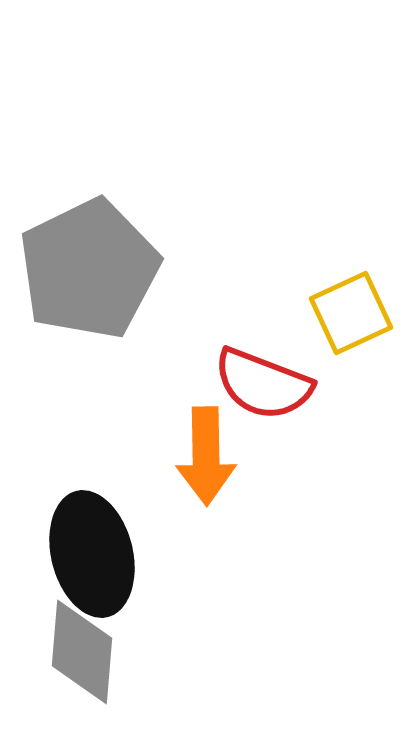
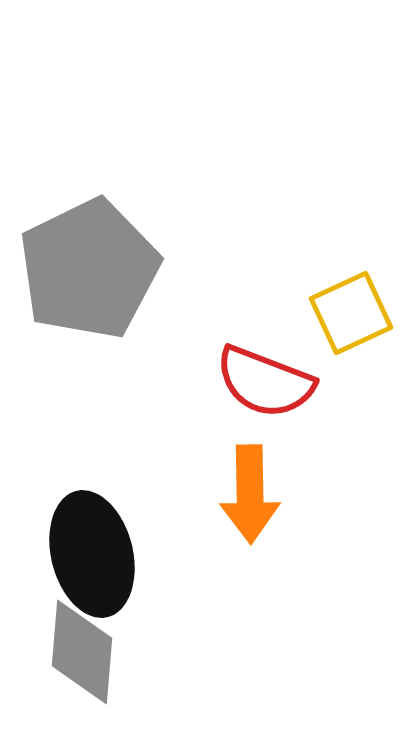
red semicircle: moved 2 px right, 2 px up
orange arrow: moved 44 px right, 38 px down
